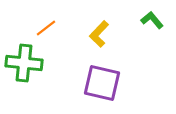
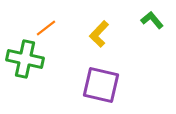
green cross: moved 1 px right, 4 px up; rotated 6 degrees clockwise
purple square: moved 1 px left, 2 px down
